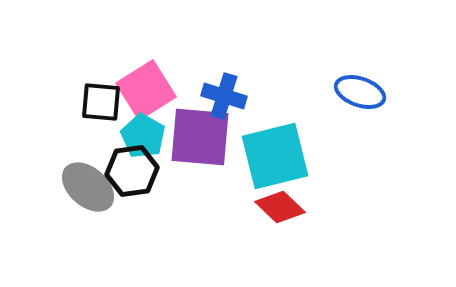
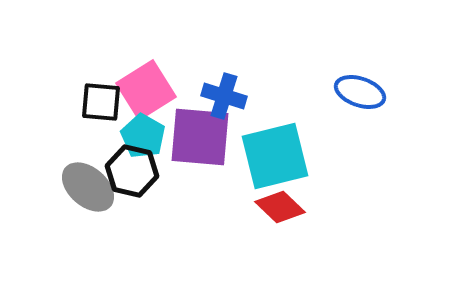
black hexagon: rotated 21 degrees clockwise
